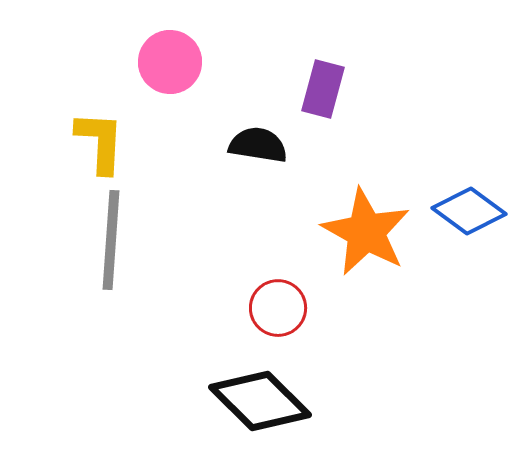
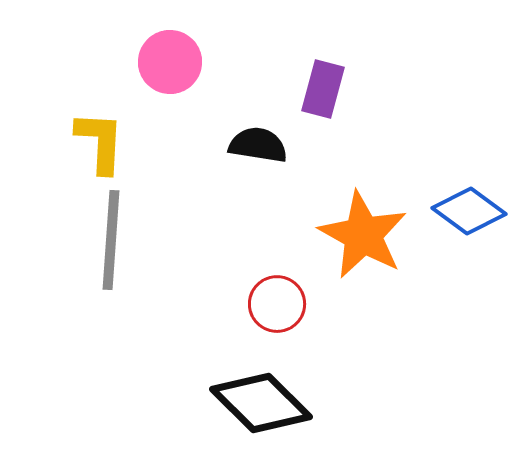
orange star: moved 3 px left, 3 px down
red circle: moved 1 px left, 4 px up
black diamond: moved 1 px right, 2 px down
